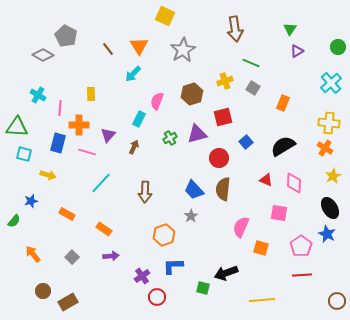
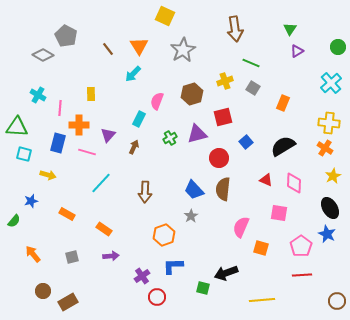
gray square at (72, 257): rotated 32 degrees clockwise
